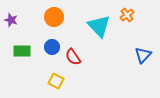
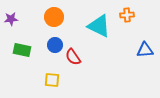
orange cross: rotated 32 degrees clockwise
purple star: moved 1 px up; rotated 24 degrees counterclockwise
cyan triangle: rotated 20 degrees counterclockwise
blue circle: moved 3 px right, 2 px up
green rectangle: moved 1 px up; rotated 12 degrees clockwise
blue triangle: moved 2 px right, 5 px up; rotated 42 degrees clockwise
yellow square: moved 4 px left, 1 px up; rotated 21 degrees counterclockwise
